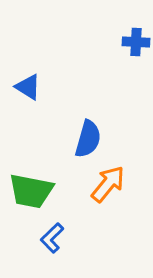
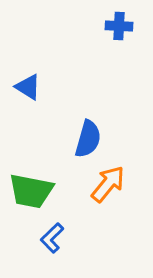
blue cross: moved 17 px left, 16 px up
